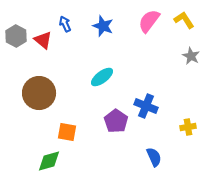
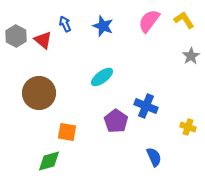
gray star: rotated 12 degrees clockwise
yellow cross: rotated 28 degrees clockwise
